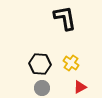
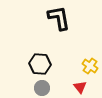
black L-shape: moved 6 px left
yellow cross: moved 19 px right, 3 px down
red triangle: rotated 40 degrees counterclockwise
